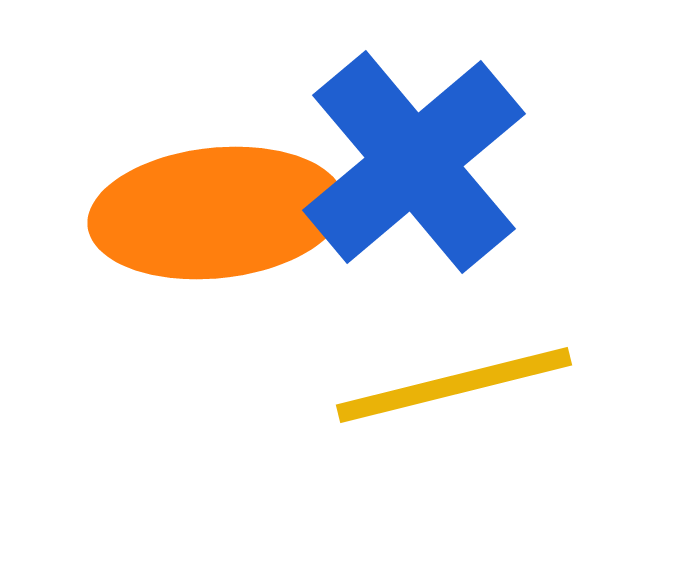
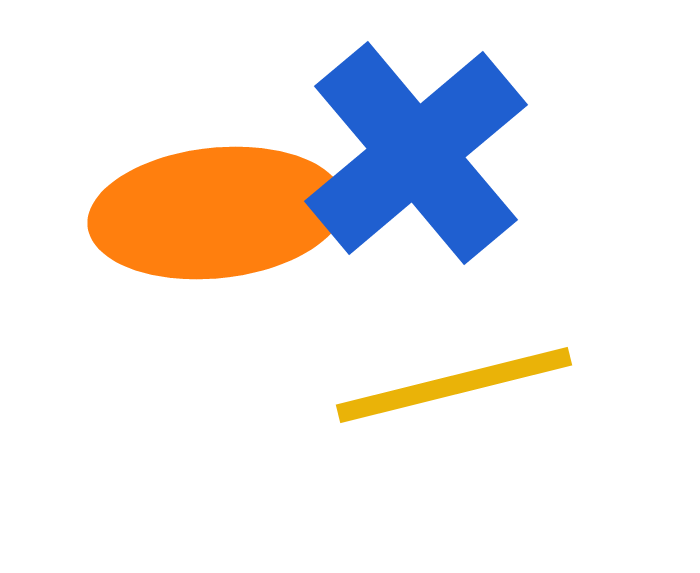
blue cross: moved 2 px right, 9 px up
